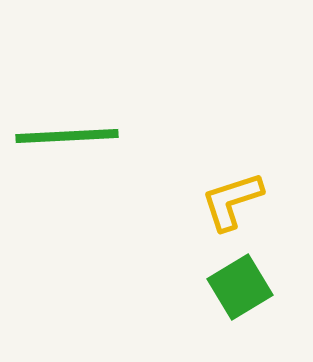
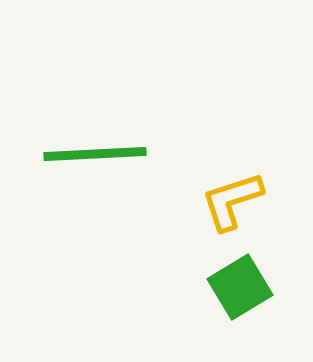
green line: moved 28 px right, 18 px down
